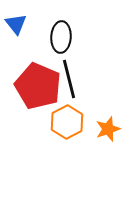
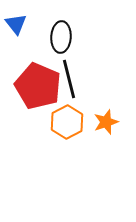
orange star: moved 2 px left, 7 px up
